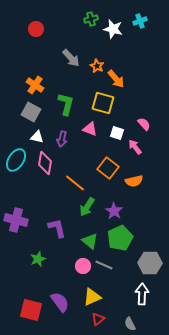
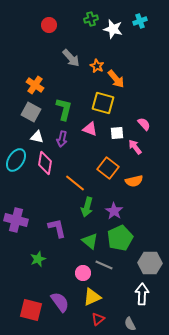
red circle: moved 13 px right, 4 px up
green L-shape: moved 2 px left, 5 px down
white square: rotated 24 degrees counterclockwise
green arrow: rotated 18 degrees counterclockwise
pink circle: moved 7 px down
